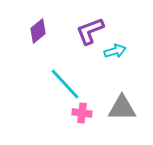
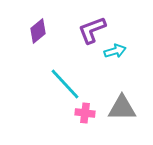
purple L-shape: moved 2 px right, 1 px up
pink cross: moved 3 px right
